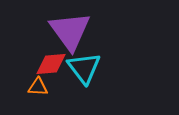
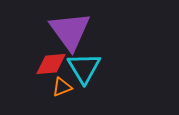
cyan triangle: rotated 6 degrees clockwise
orange triangle: moved 24 px right; rotated 25 degrees counterclockwise
